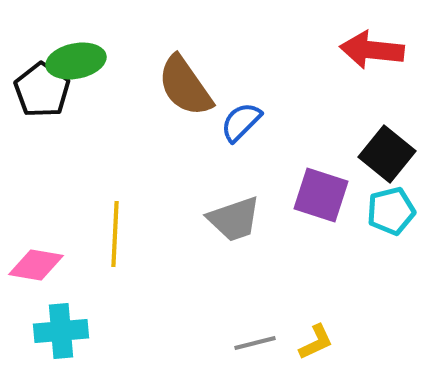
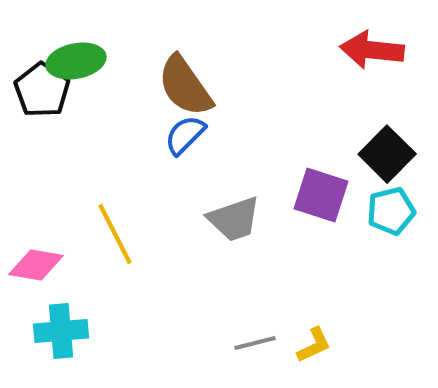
blue semicircle: moved 56 px left, 13 px down
black square: rotated 6 degrees clockwise
yellow line: rotated 30 degrees counterclockwise
yellow L-shape: moved 2 px left, 3 px down
